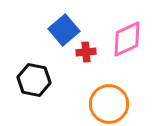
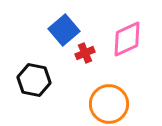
red cross: moved 1 px left, 1 px down; rotated 18 degrees counterclockwise
